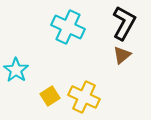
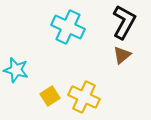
black L-shape: moved 1 px up
cyan star: rotated 20 degrees counterclockwise
